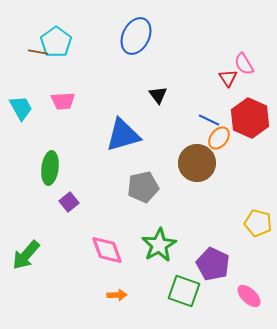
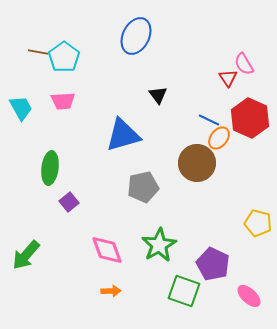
cyan pentagon: moved 8 px right, 15 px down
orange arrow: moved 6 px left, 4 px up
